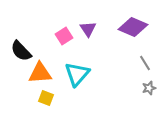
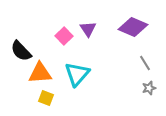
pink square: rotated 12 degrees counterclockwise
